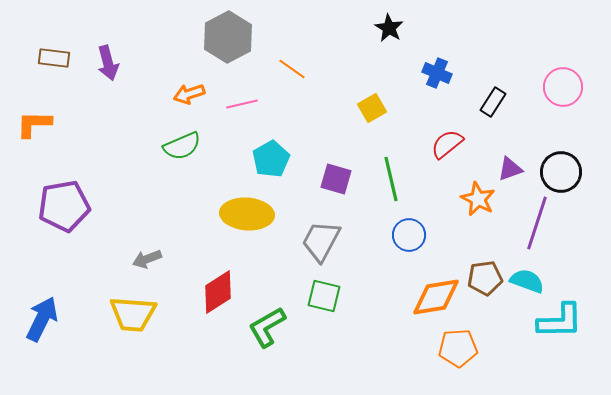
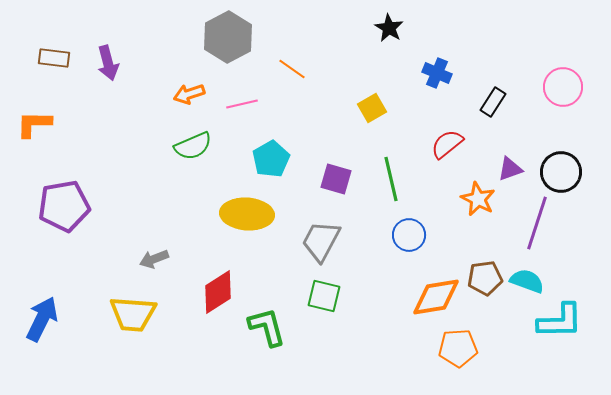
green semicircle: moved 11 px right
gray arrow: moved 7 px right
green L-shape: rotated 105 degrees clockwise
